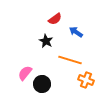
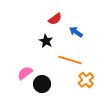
pink semicircle: rotated 14 degrees clockwise
orange cross: rotated 28 degrees clockwise
